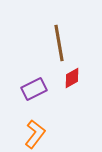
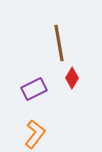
red diamond: rotated 30 degrees counterclockwise
